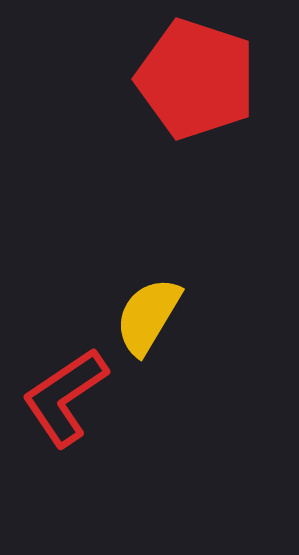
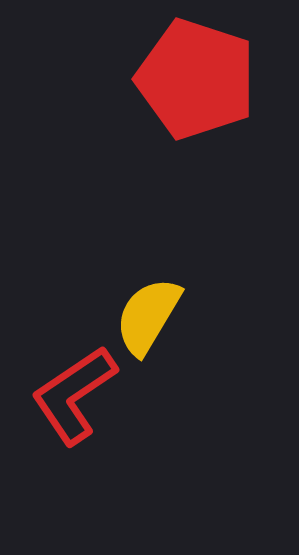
red L-shape: moved 9 px right, 2 px up
